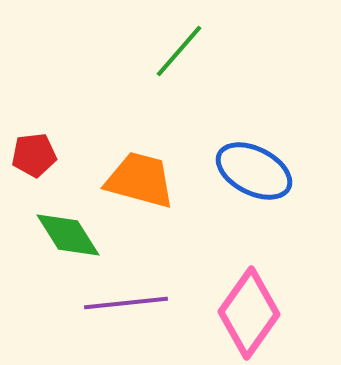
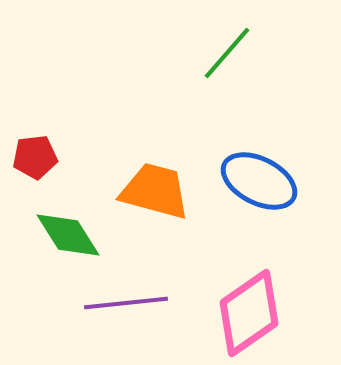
green line: moved 48 px right, 2 px down
red pentagon: moved 1 px right, 2 px down
blue ellipse: moved 5 px right, 10 px down
orange trapezoid: moved 15 px right, 11 px down
pink diamond: rotated 20 degrees clockwise
